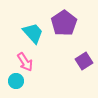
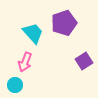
purple pentagon: rotated 15 degrees clockwise
pink arrow: rotated 54 degrees clockwise
cyan circle: moved 1 px left, 4 px down
